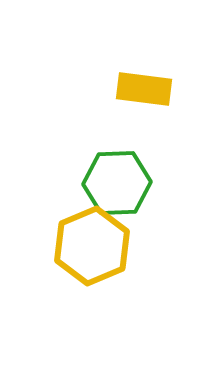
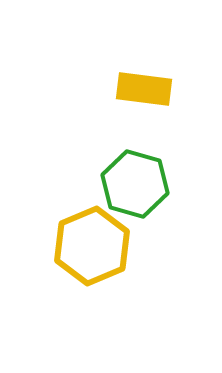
green hexagon: moved 18 px right, 1 px down; rotated 18 degrees clockwise
